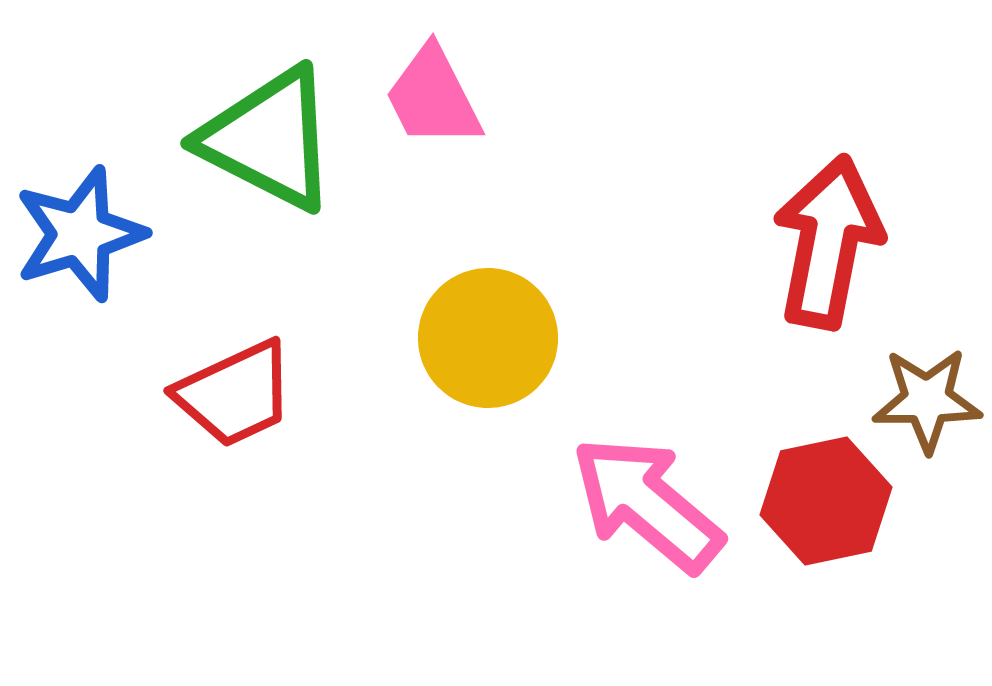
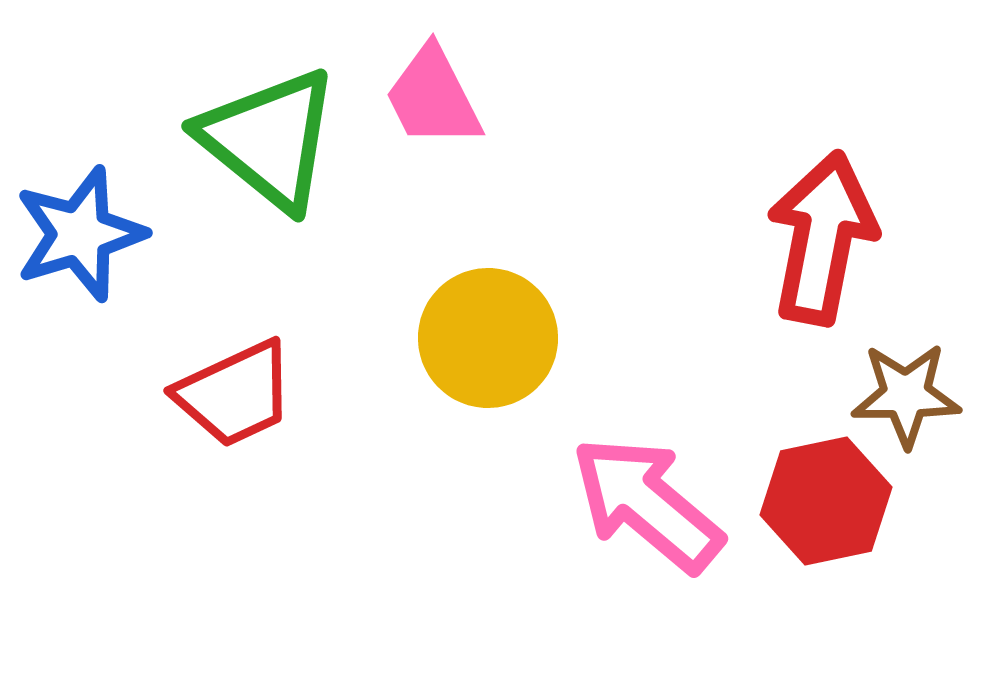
green triangle: rotated 12 degrees clockwise
red arrow: moved 6 px left, 4 px up
brown star: moved 21 px left, 5 px up
